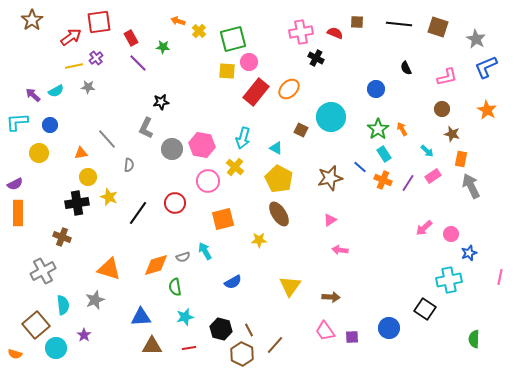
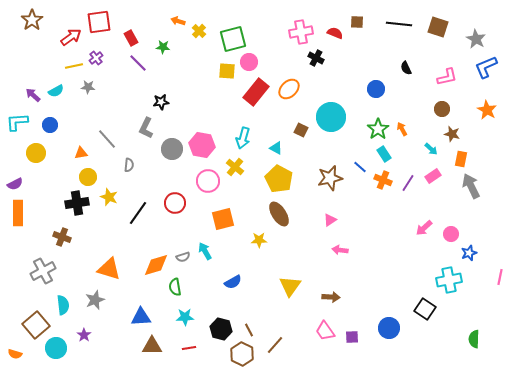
cyan arrow at (427, 151): moved 4 px right, 2 px up
yellow circle at (39, 153): moved 3 px left
cyan star at (185, 317): rotated 12 degrees clockwise
